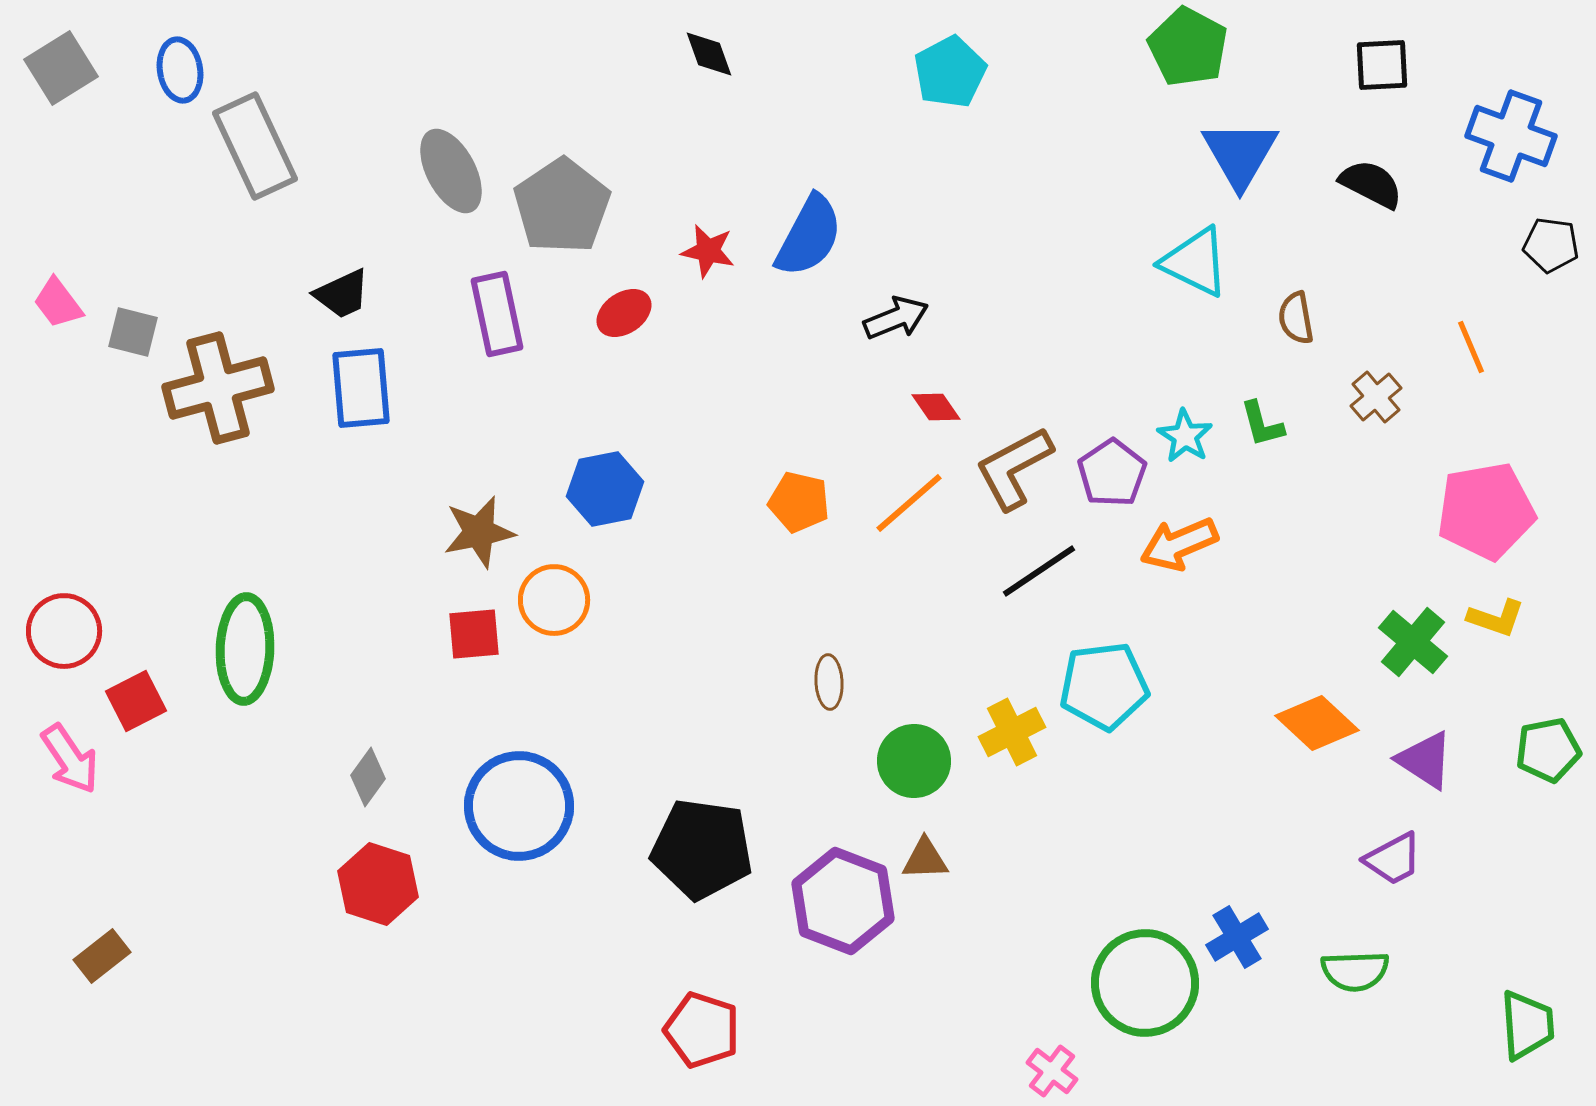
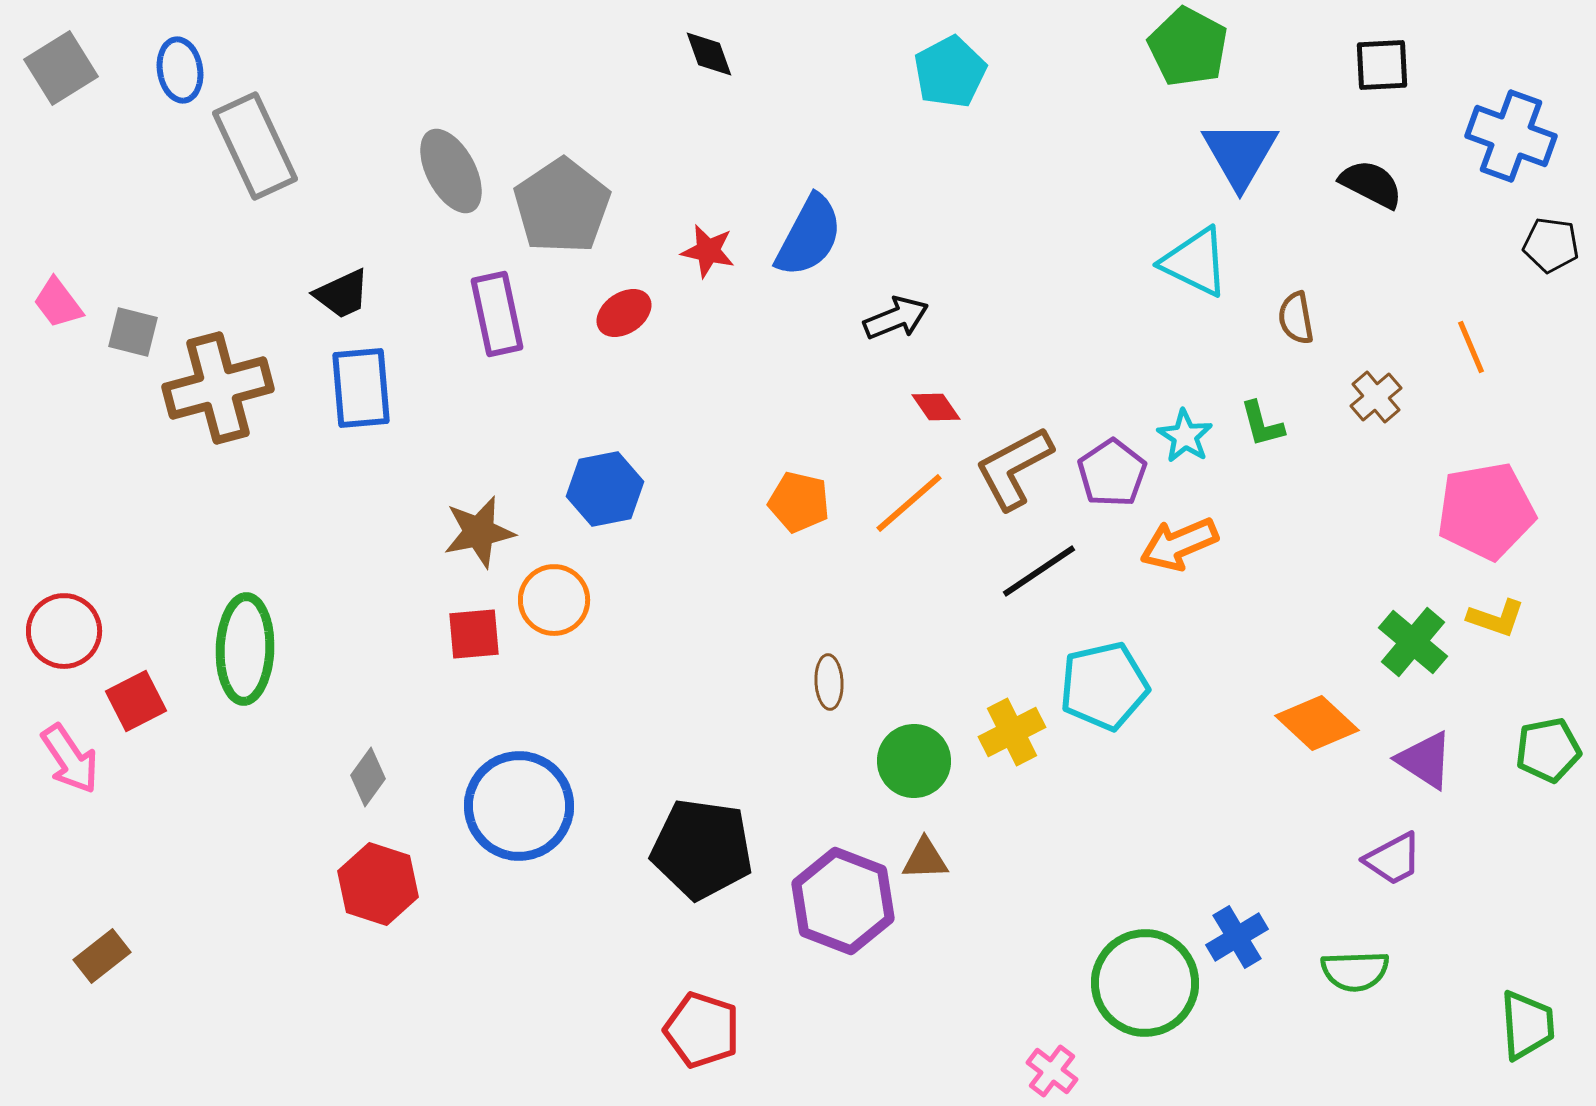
cyan pentagon at (1104, 686): rotated 6 degrees counterclockwise
